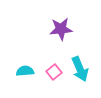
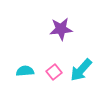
cyan arrow: moved 1 px right, 1 px down; rotated 65 degrees clockwise
